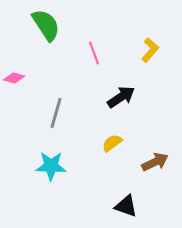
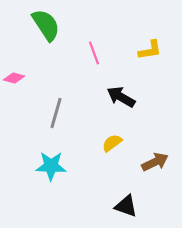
yellow L-shape: rotated 40 degrees clockwise
black arrow: rotated 116 degrees counterclockwise
